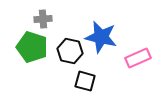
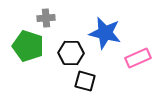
gray cross: moved 3 px right, 1 px up
blue star: moved 4 px right, 4 px up
green pentagon: moved 4 px left, 1 px up
black hexagon: moved 1 px right, 2 px down; rotated 10 degrees counterclockwise
